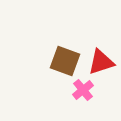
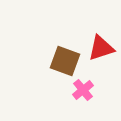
red triangle: moved 14 px up
